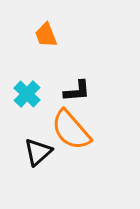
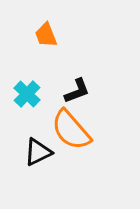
black L-shape: rotated 16 degrees counterclockwise
black triangle: rotated 16 degrees clockwise
